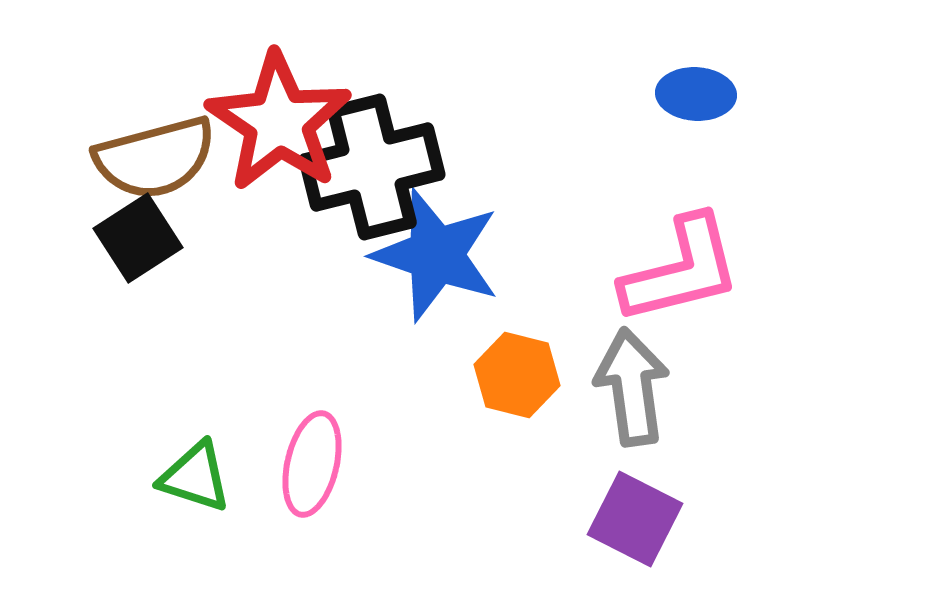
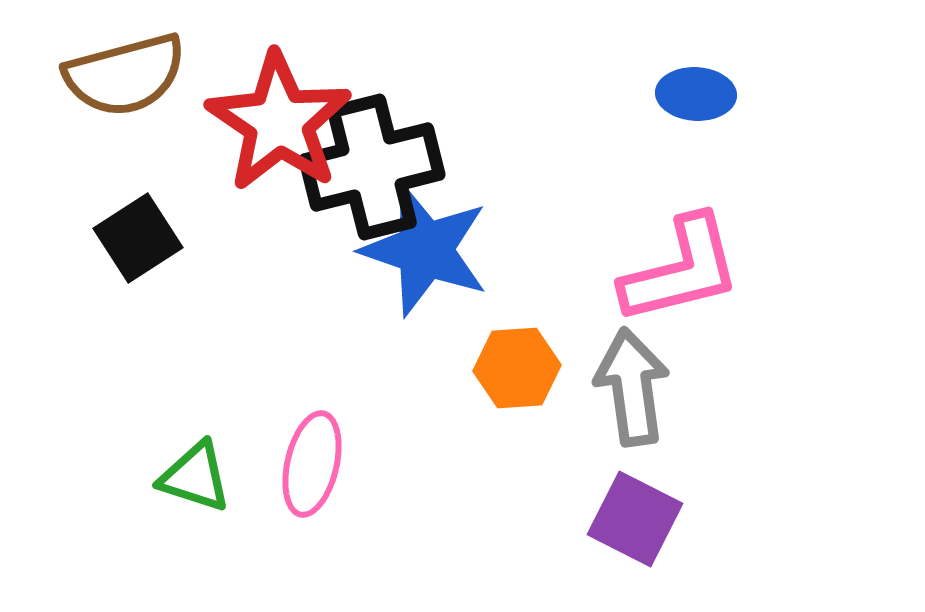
brown semicircle: moved 30 px left, 83 px up
blue star: moved 11 px left, 5 px up
orange hexagon: moved 7 px up; rotated 18 degrees counterclockwise
